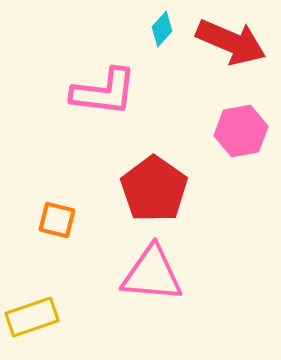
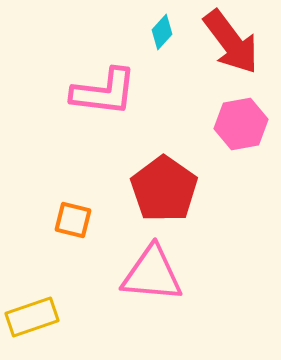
cyan diamond: moved 3 px down
red arrow: rotated 30 degrees clockwise
pink hexagon: moved 7 px up
red pentagon: moved 10 px right
orange square: moved 16 px right
